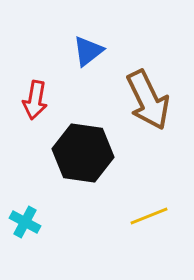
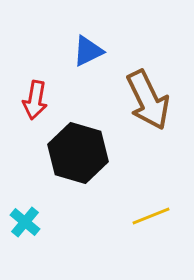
blue triangle: rotated 12 degrees clockwise
black hexagon: moved 5 px left; rotated 8 degrees clockwise
yellow line: moved 2 px right
cyan cross: rotated 12 degrees clockwise
